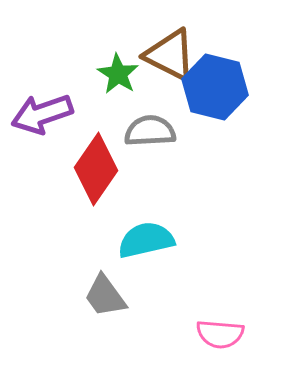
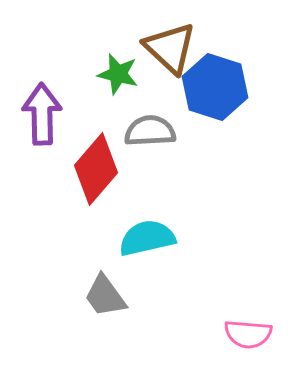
brown triangle: moved 7 px up; rotated 16 degrees clockwise
green star: rotated 18 degrees counterclockwise
blue hexagon: rotated 4 degrees clockwise
purple arrow: rotated 108 degrees clockwise
red diamond: rotated 6 degrees clockwise
cyan semicircle: moved 1 px right, 2 px up
pink semicircle: moved 28 px right
